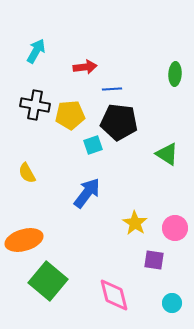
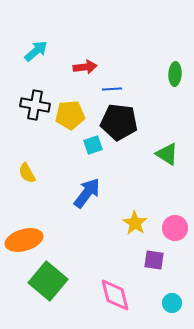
cyan arrow: rotated 20 degrees clockwise
pink diamond: moved 1 px right
